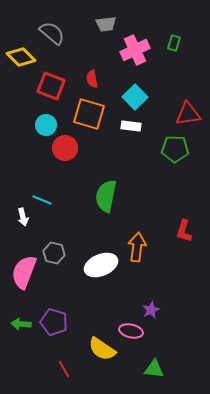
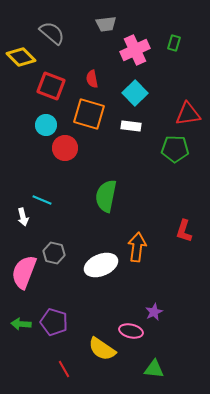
cyan square: moved 4 px up
purple star: moved 3 px right, 2 px down
